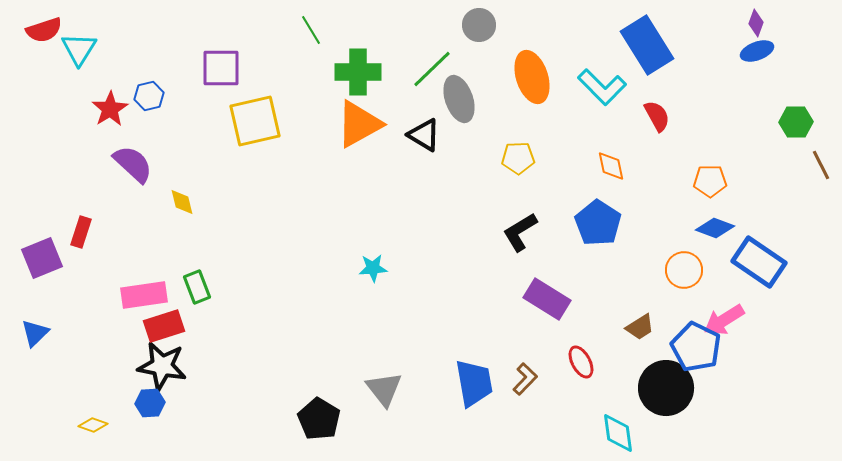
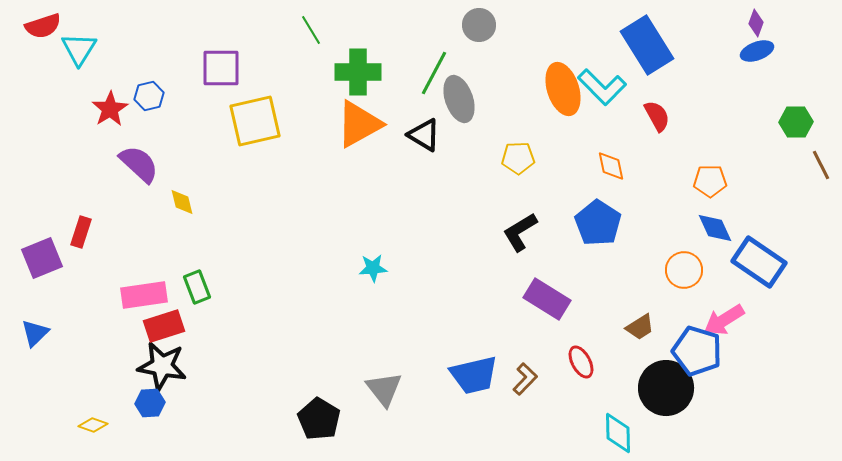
red semicircle at (44, 30): moved 1 px left, 4 px up
green line at (432, 69): moved 2 px right, 4 px down; rotated 18 degrees counterclockwise
orange ellipse at (532, 77): moved 31 px right, 12 px down
purple semicircle at (133, 164): moved 6 px right
blue diamond at (715, 228): rotated 45 degrees clockwise
blue pentagon at (696, 347): moved 1 px right, 4 px down; rotated 9 degrees counterclockwise
blue trapezoid at (474, 383): moved 8 px up; rotated 87 degrees clockwise
cyan diamond at (618, 433): rotated 6 degrees clockwise
